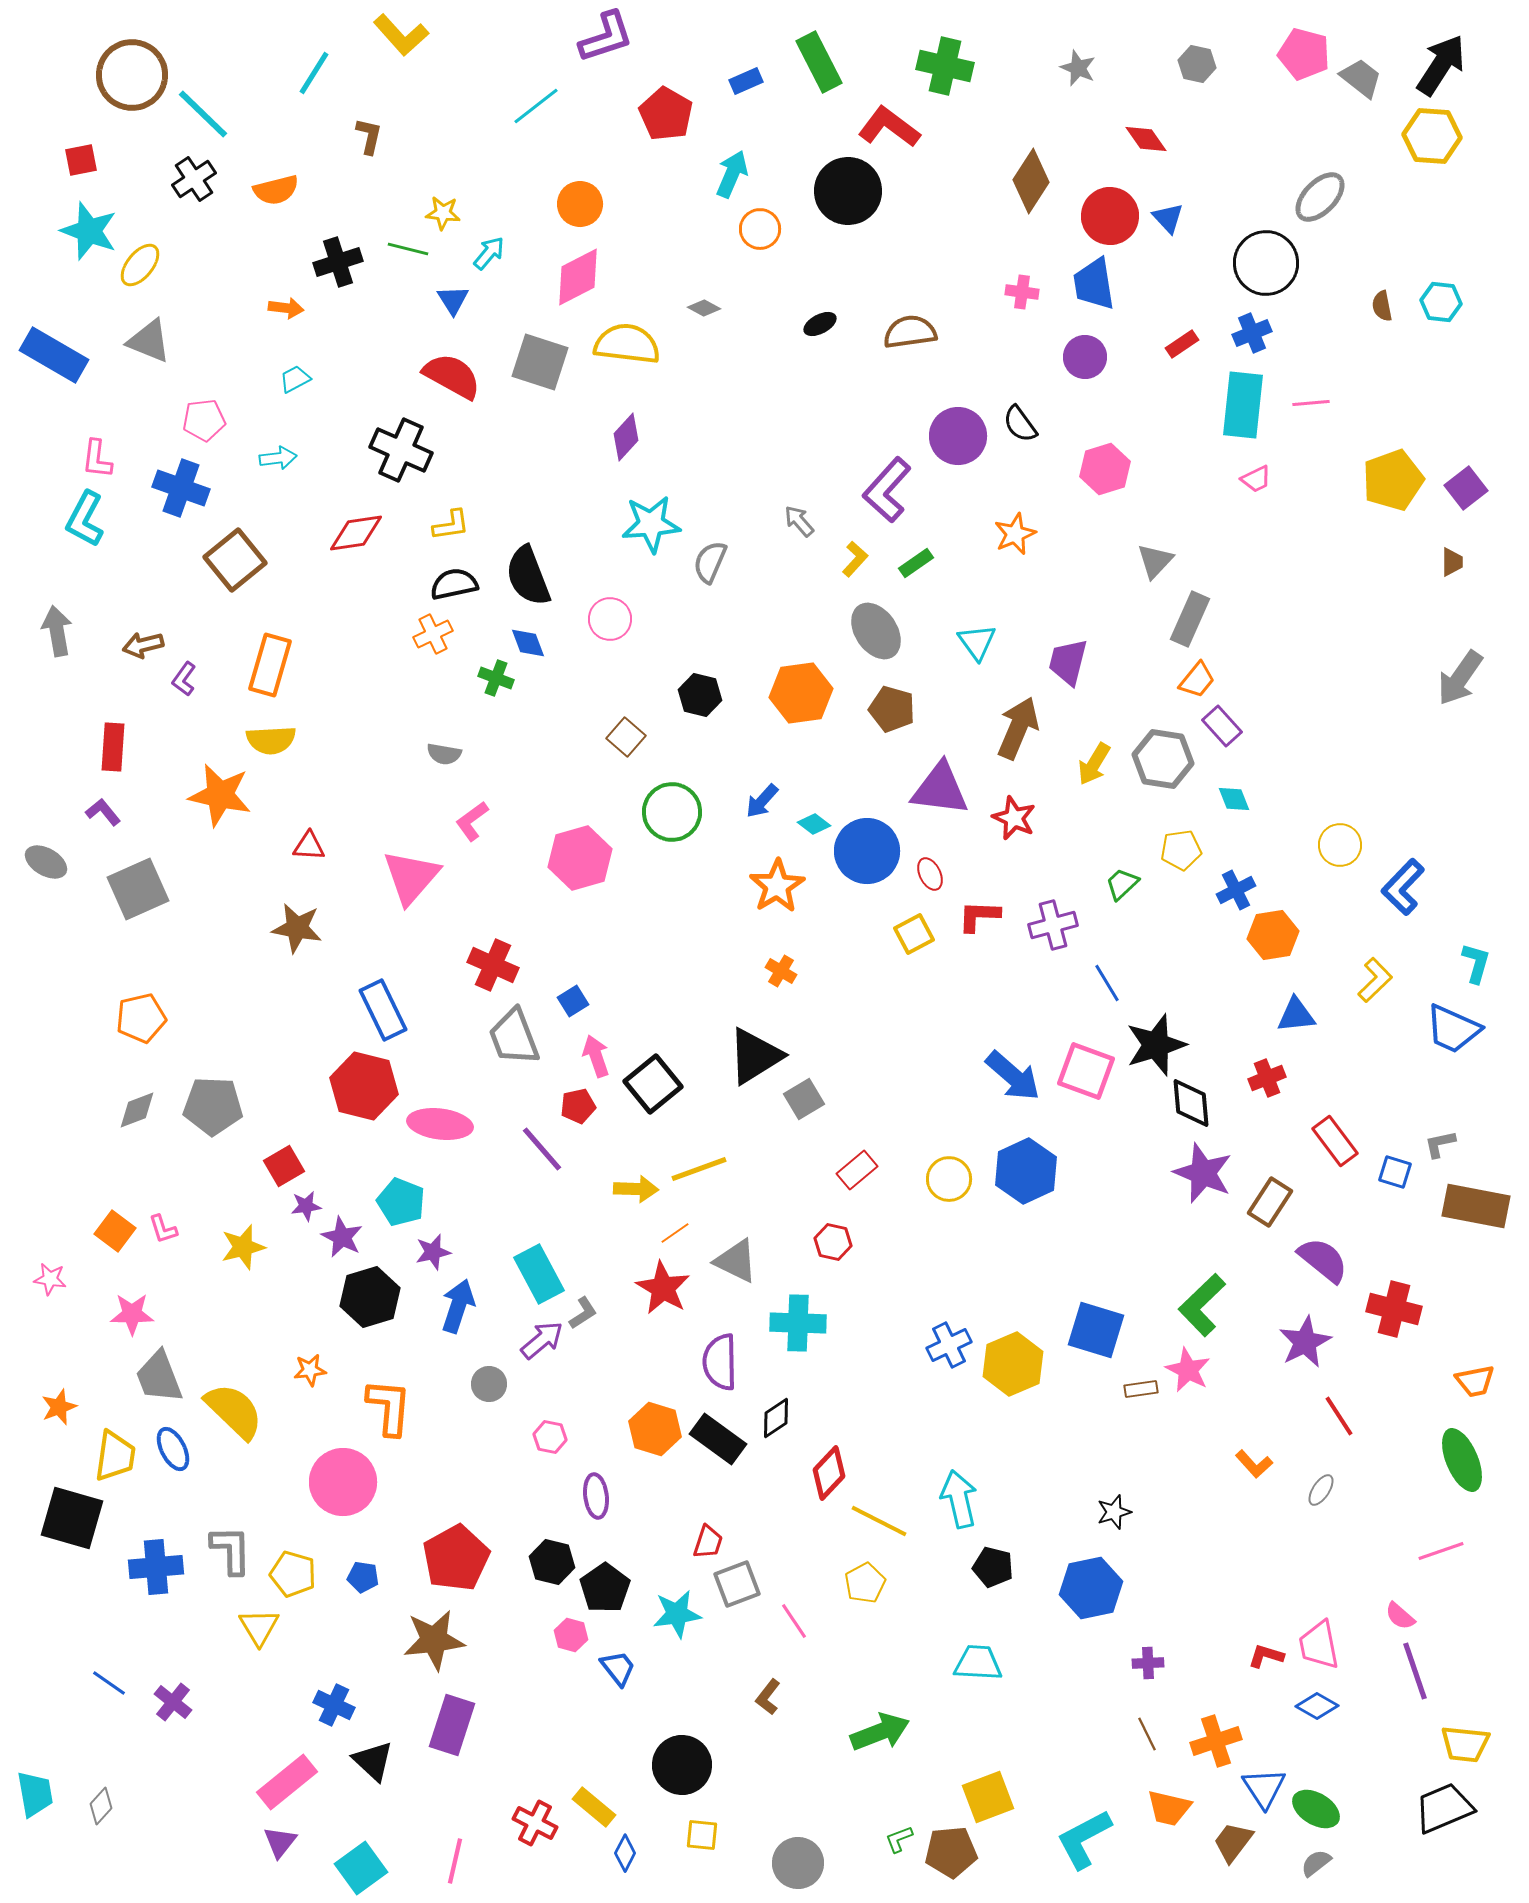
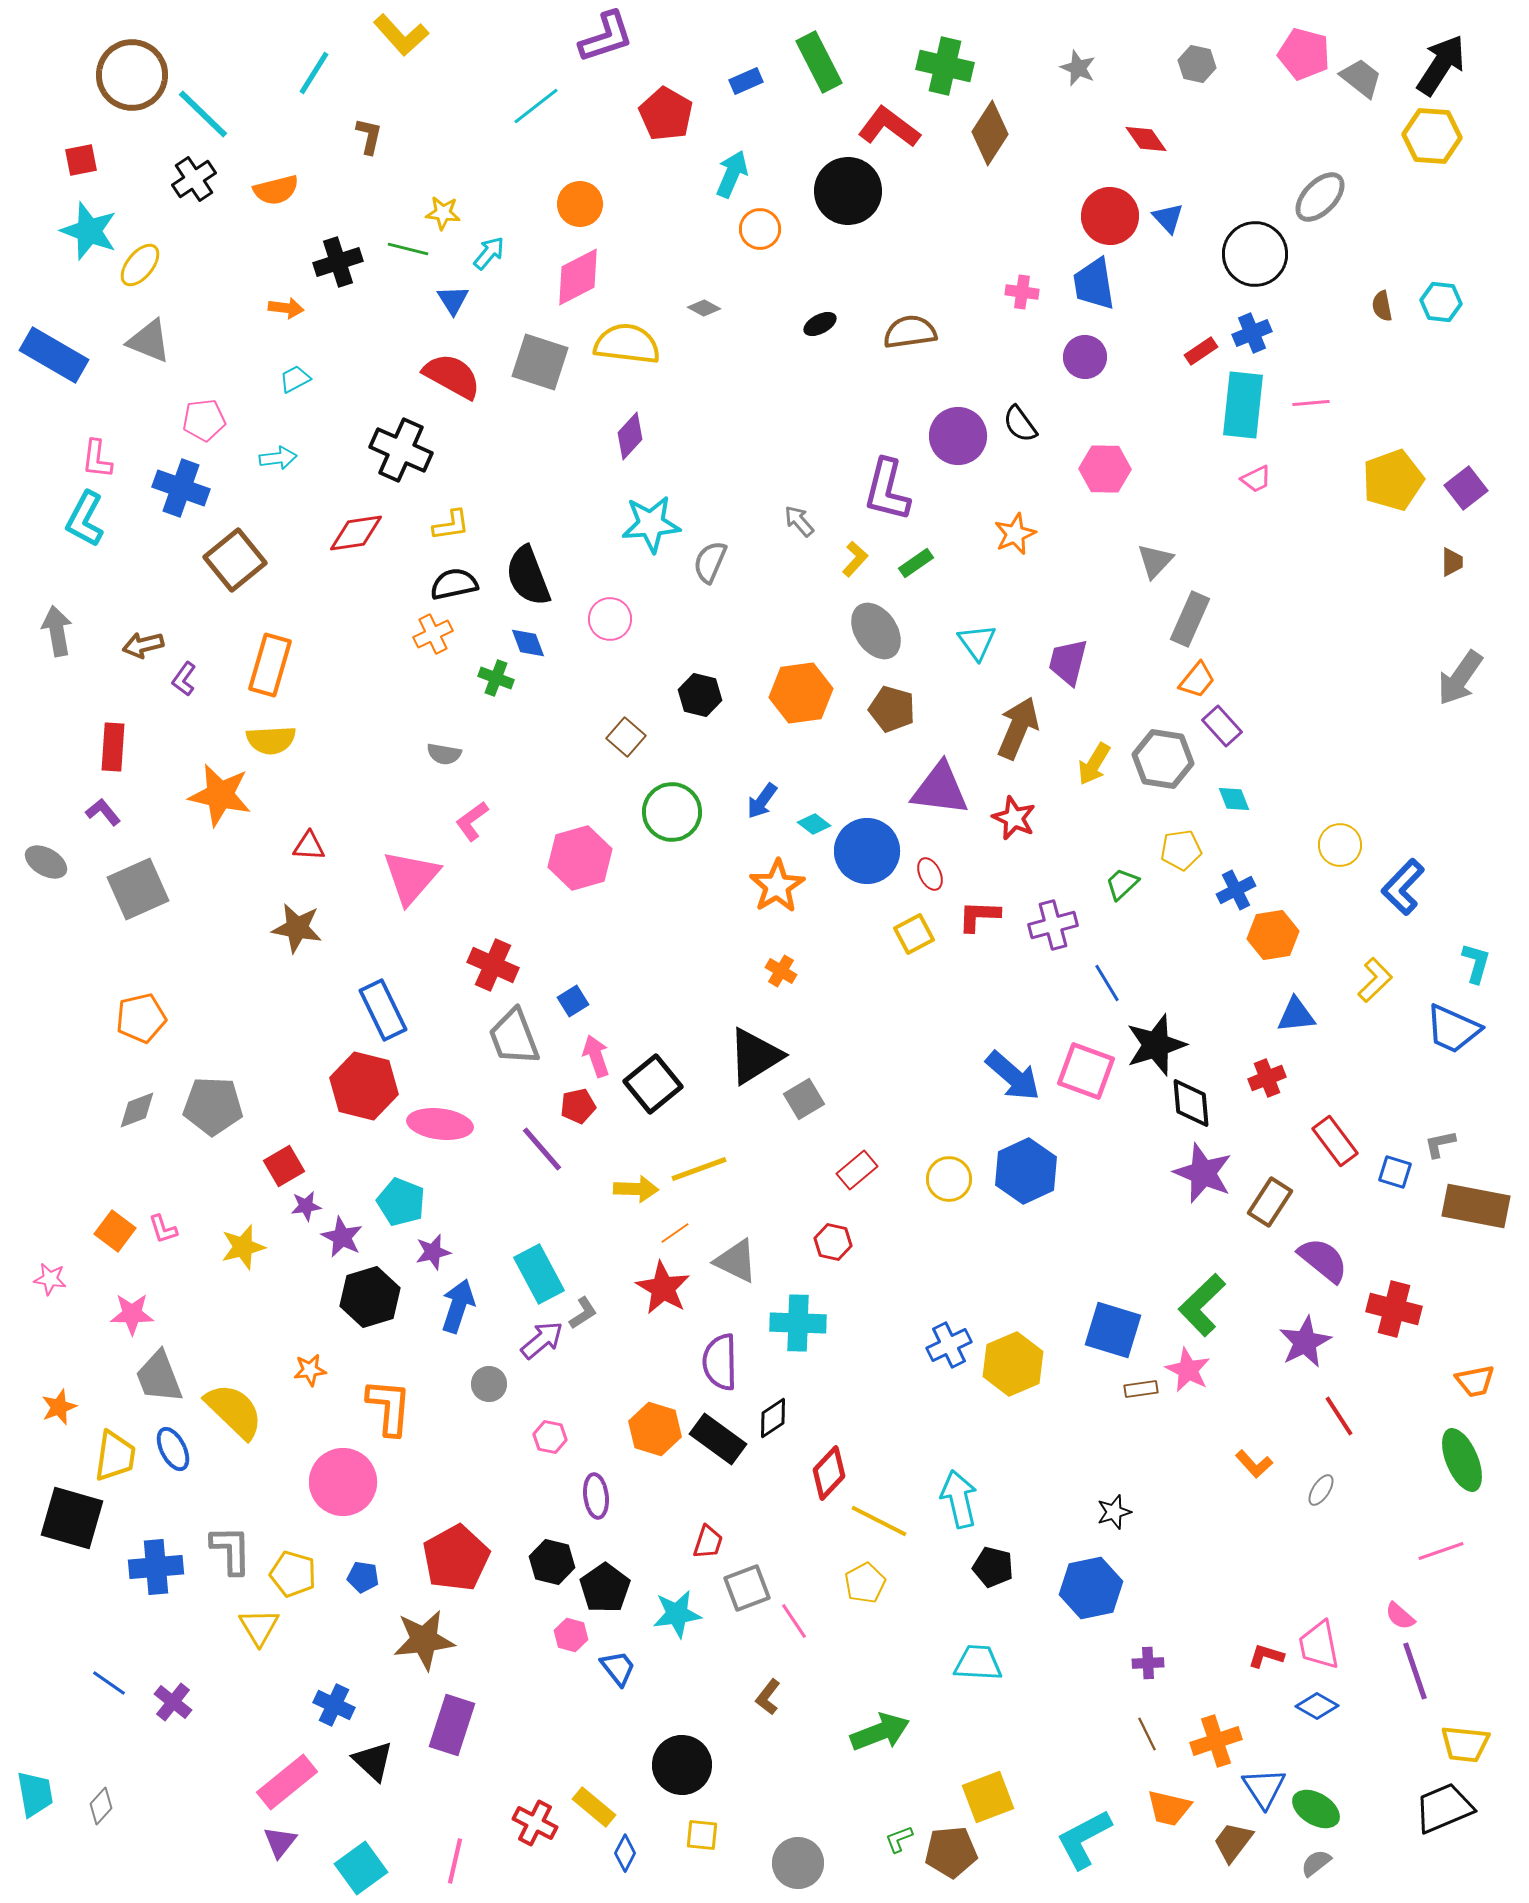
brown diamond at (1031, 181): moved 41 px left, 48 px up
black circle at (1266, 263): moved 11 px left, 9 px up
red rectangle at (1182, 344): moved 19 px right, 7 px down
purple diamond at (626, 437): moved 4 px right, 1 px up
pink hexagon at (1105, 469): rotated 18 degrees clockwise
purple L-shape at (887, 490): rotated 28 degrees counterclockwise
blue arrow at (762, 801): rotated 6 degrees counterclockwise
blue square at (1096, 1330): moved 17 px right
black diamond at (776, 1418): moved 3 px left
gray square at (737, 1584): moved 10 px right, 4 px down
brown star at (434, 1640): moved 10 px left
